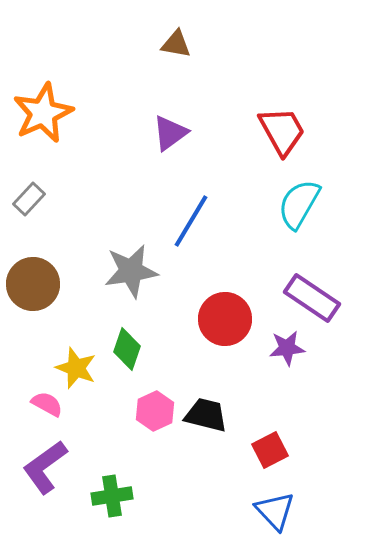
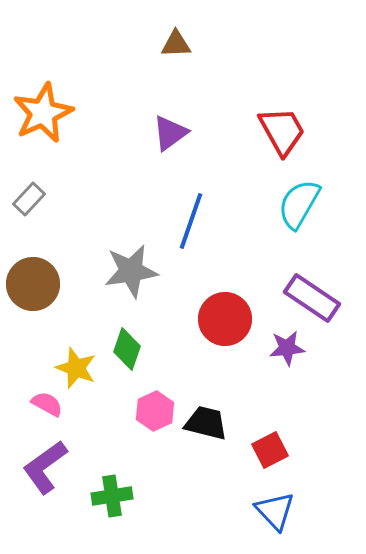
brown triangle: rotated 12 degrees counterclockwise
blue line: rotated 12 degrees counterclockwise
black trapezoid: moved 8 px down
